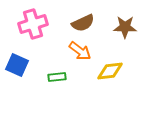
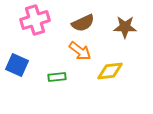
pink cross: moved 2 px right, 4 px up
